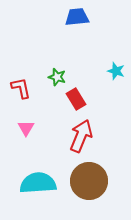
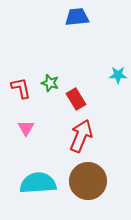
cyan star: moved 2 px right, 4 px down; rotated 18 degrees counterclockwise
green star: moved 7 px left, 6 px down
brown circle: moved 1 px left
